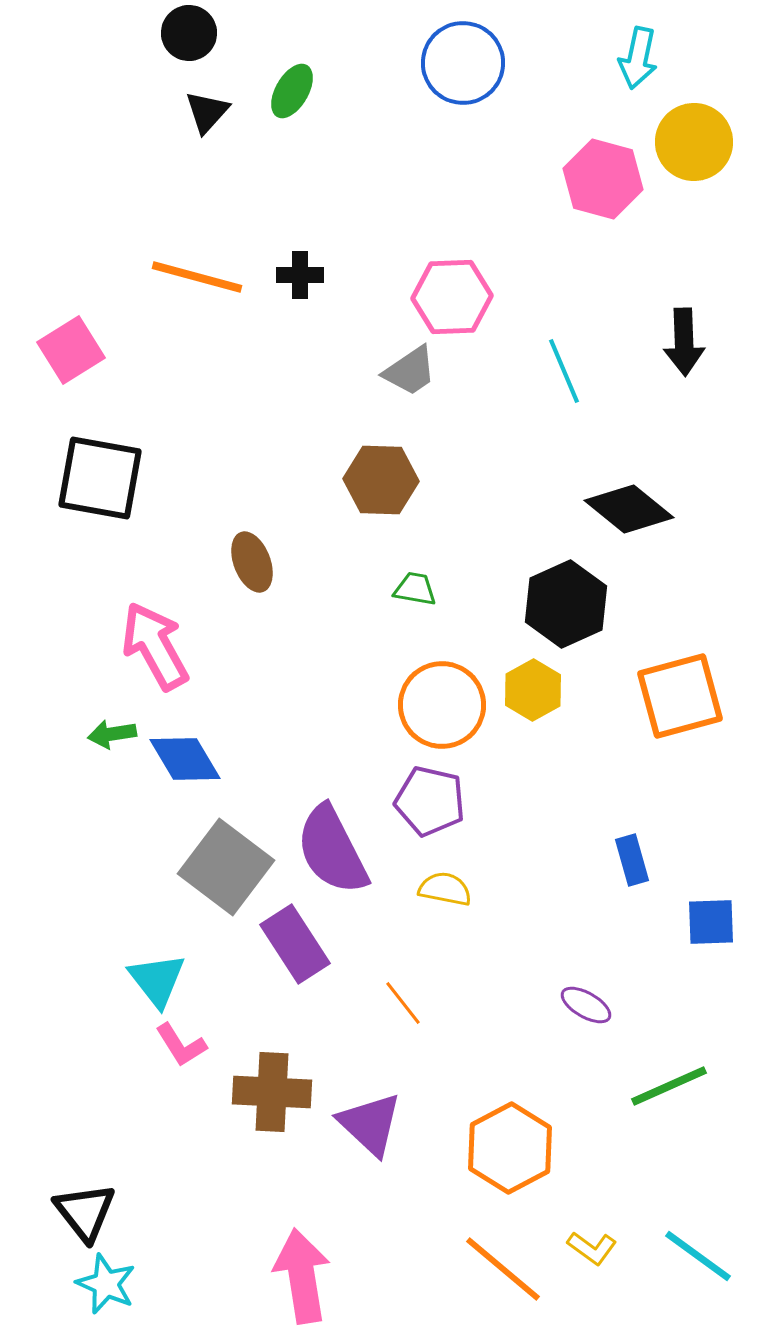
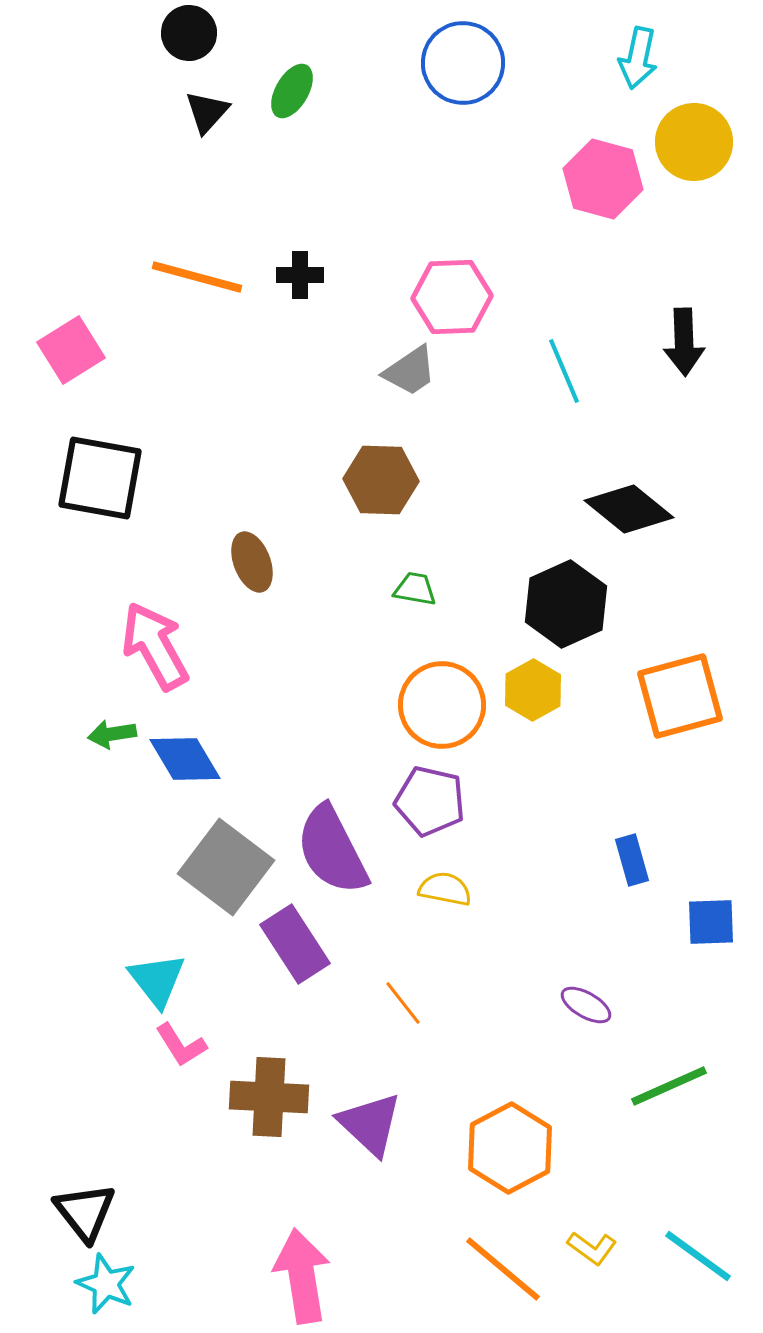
brown cross at (272, 1092): moved 3 px left, 5 px down
